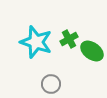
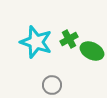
green ellipse: rotated 10 degrees counterclockwise
gray circle: moved 1 px right, 1 px down
